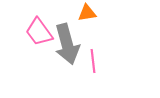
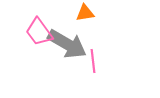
orange triangle: moved 2 px left
gray arrow: rotated 45 degrees counterclockwise
